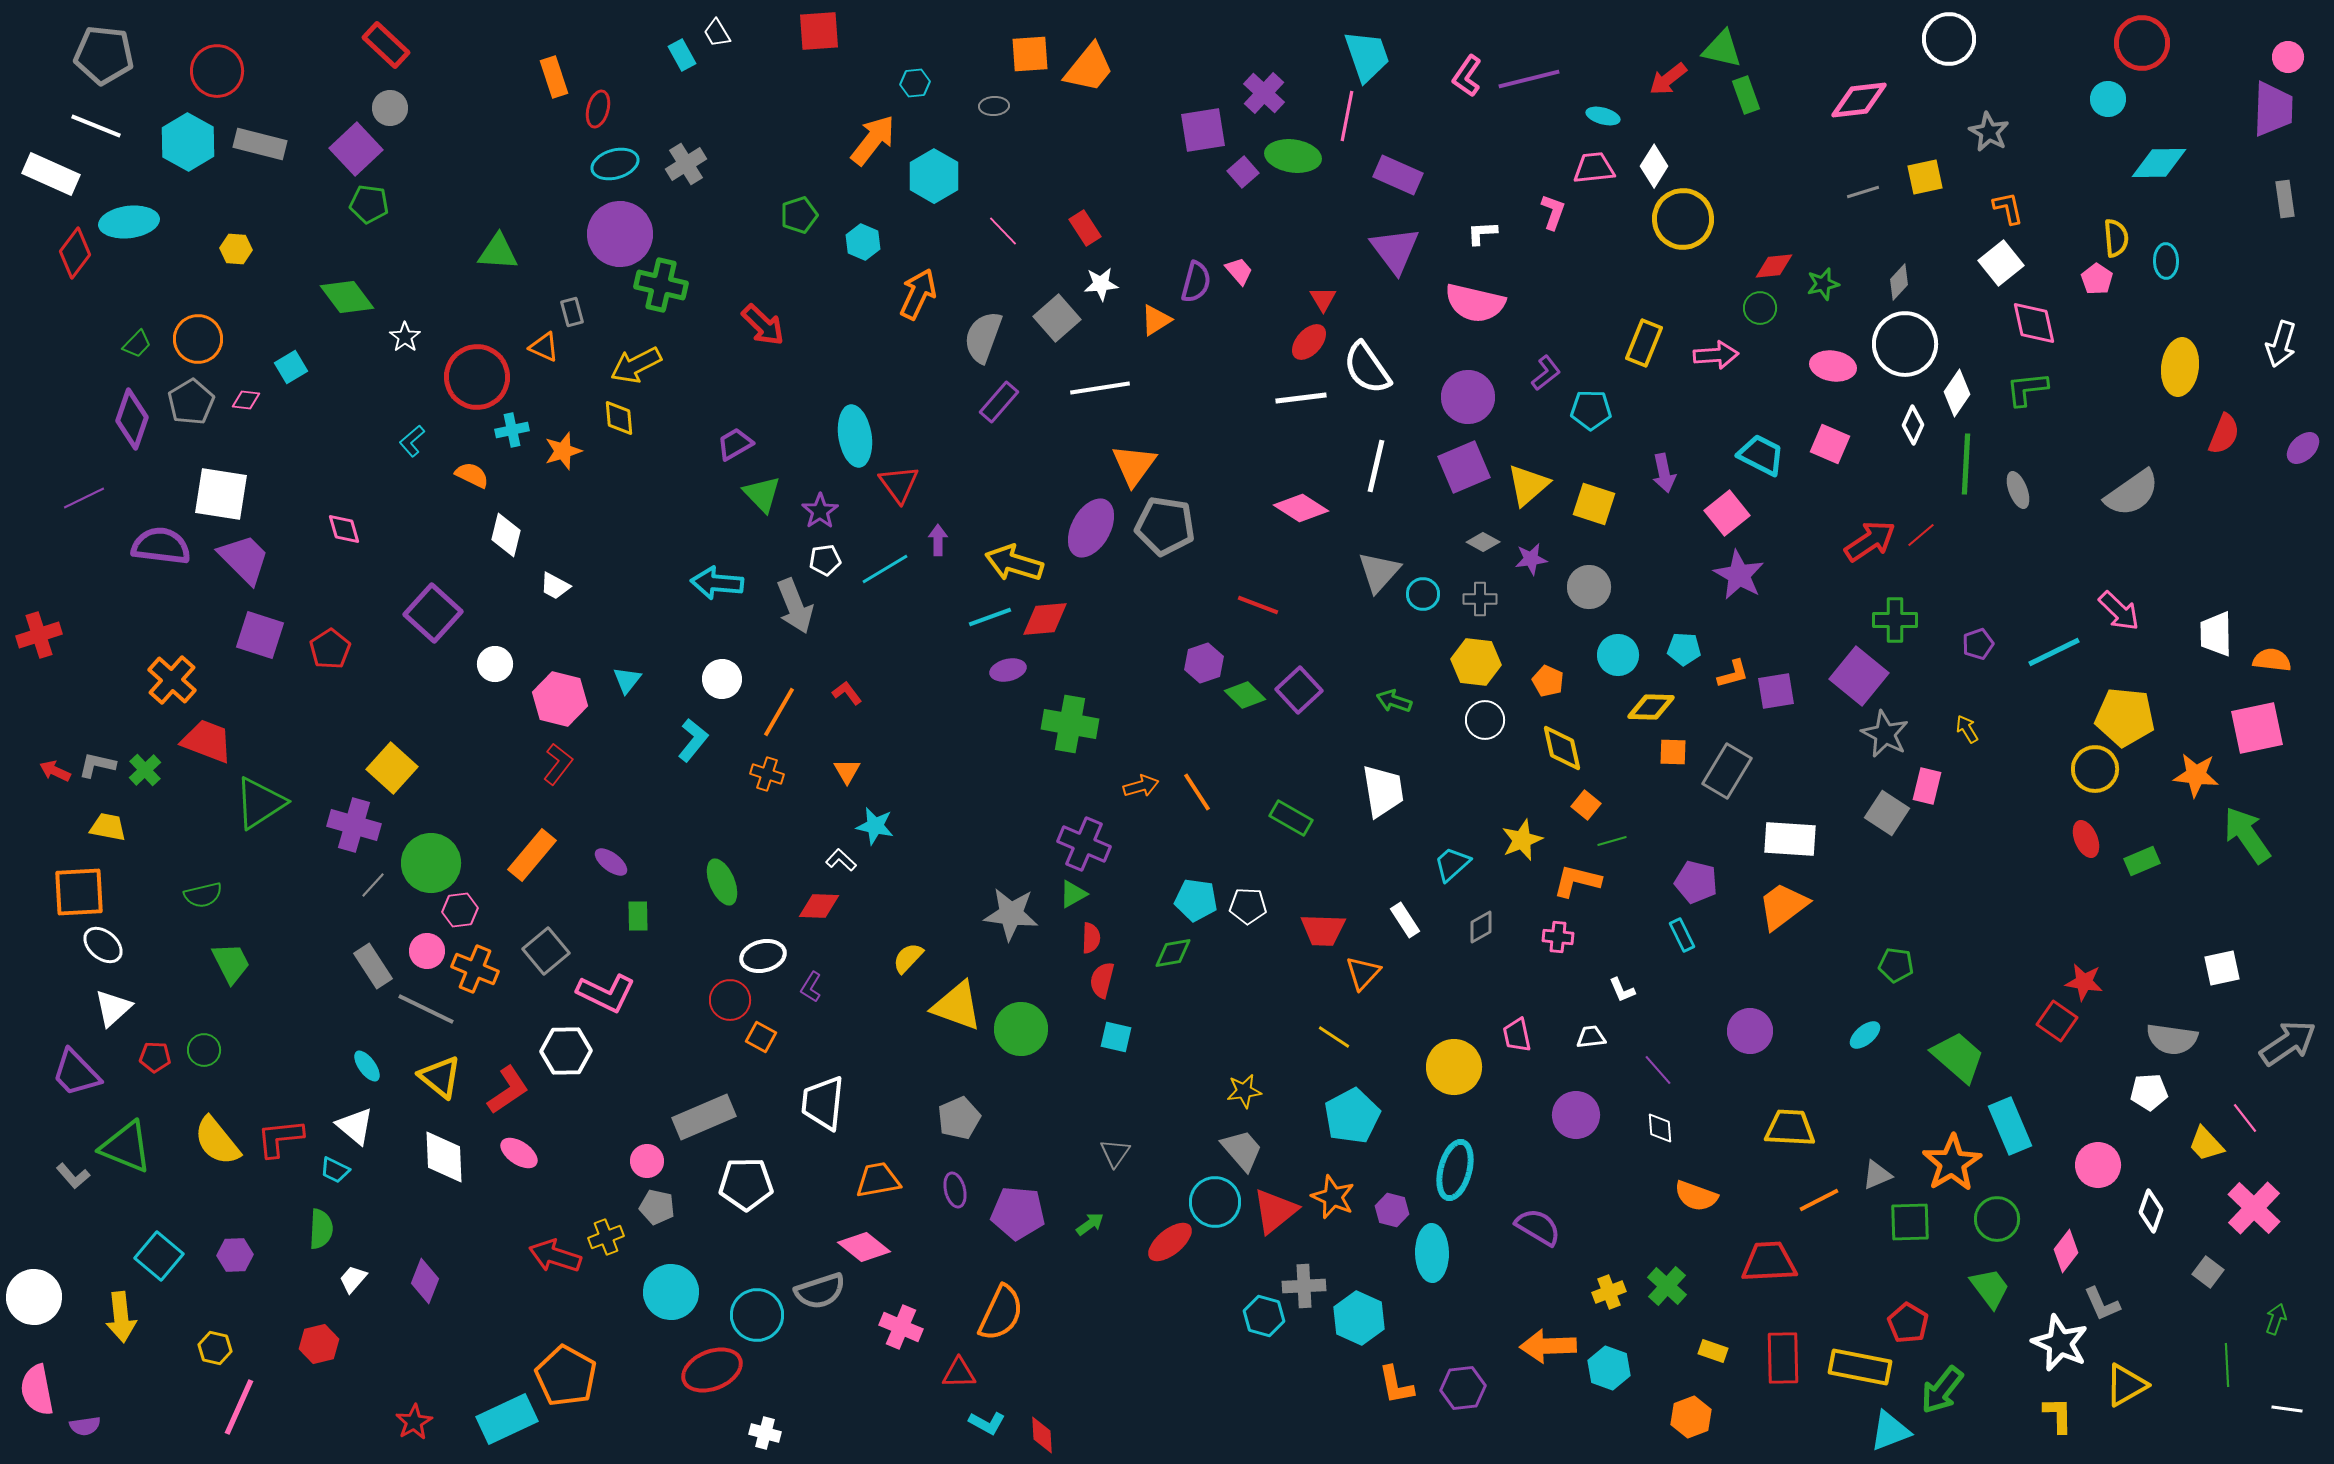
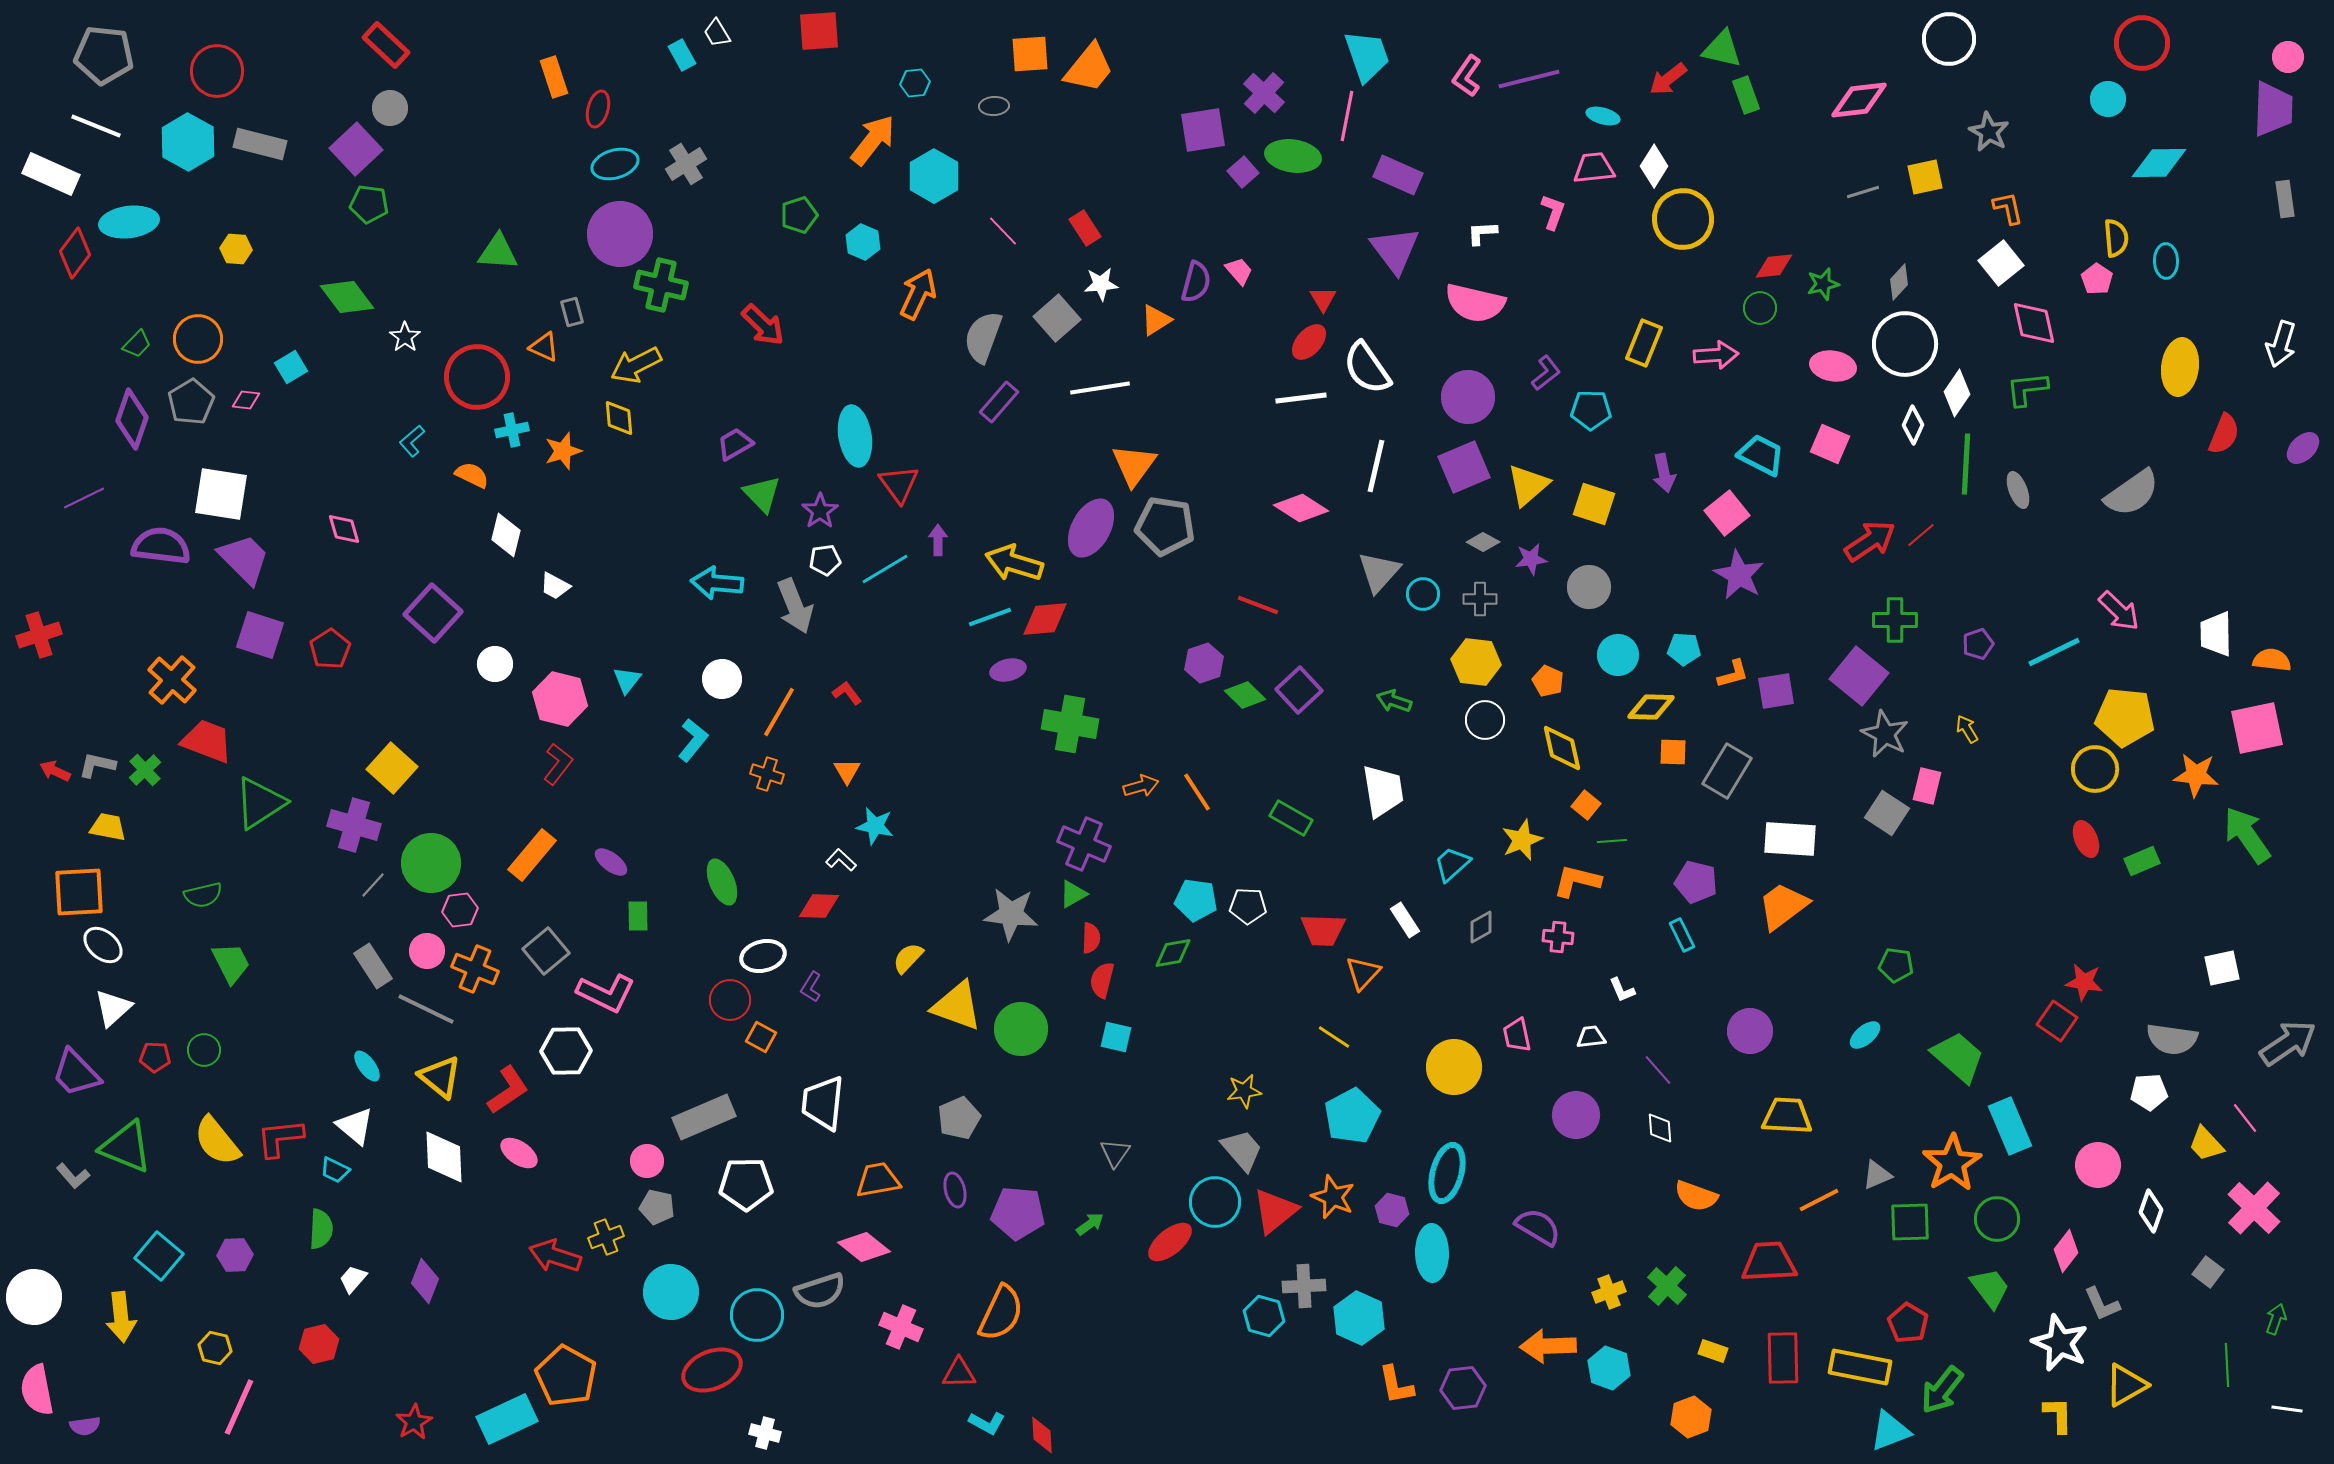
green line at (1612, 841): rotated 12 degrees clockwise
yellow trapezoid at (1790, 1128): moved 3 px left, 12 px up
cyan ellipse at (1455, 1170): moved 8 px left, 3 px down
